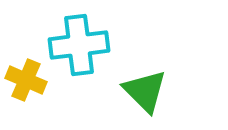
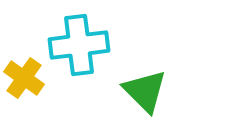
yellow cross: moved 2 px left, 2 px up; rotated 12 degrees clockwise
